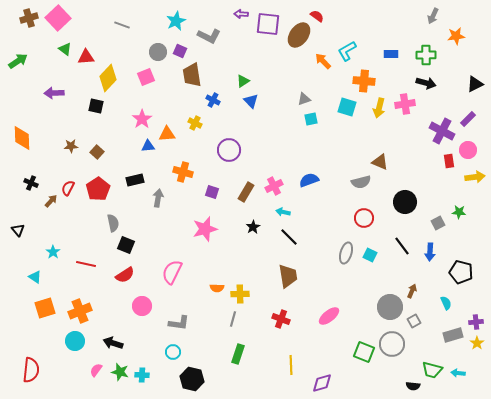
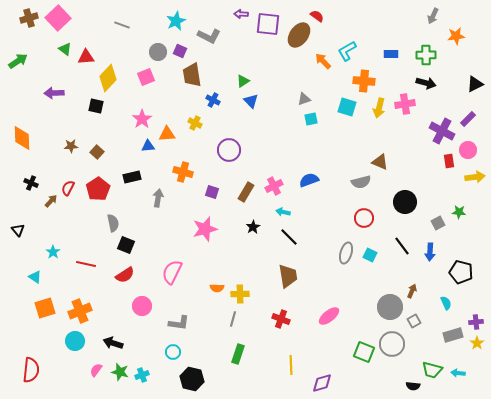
black rectangle at (135, 180): moved 3 px left, 3 px up
cyan cross at (142, 375): rotated 24 degrees counterclockwise
